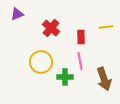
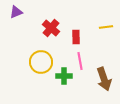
purple triangle: moved 1 px left, 2 px up
red rectangle: moved 5 px left
green cross: moved 1 px left, 1 px up
